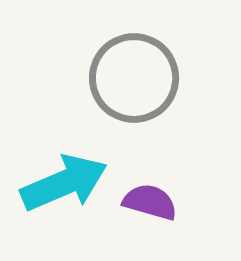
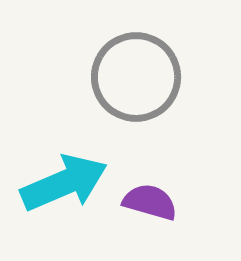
gray circle: moved 2 px right, 1 px up
